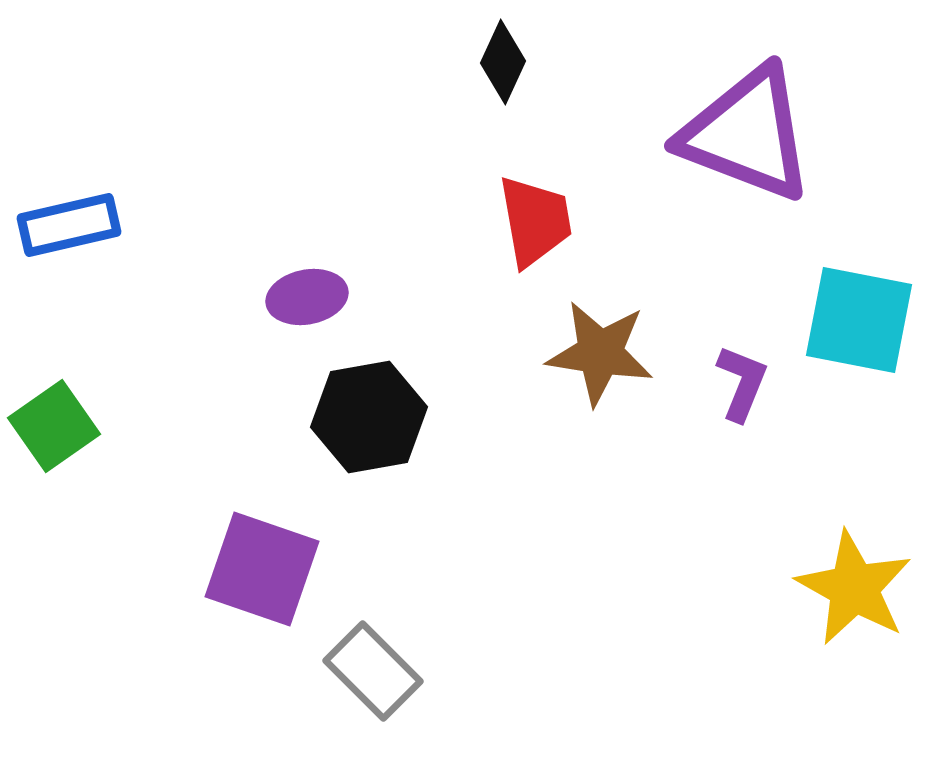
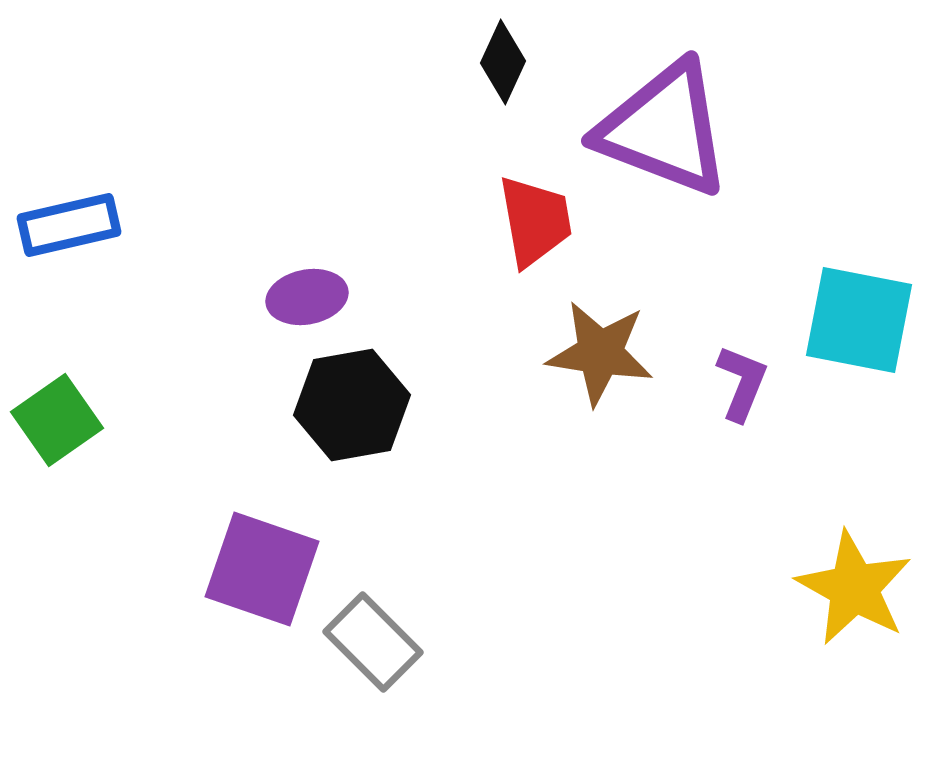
purple triangle: moved 83 px left, 5 px up
black hexagon: moved 17 px left, 12 px up
green square: moved 3 px right, 6 px up
gray rectangle: moved 29 px up
